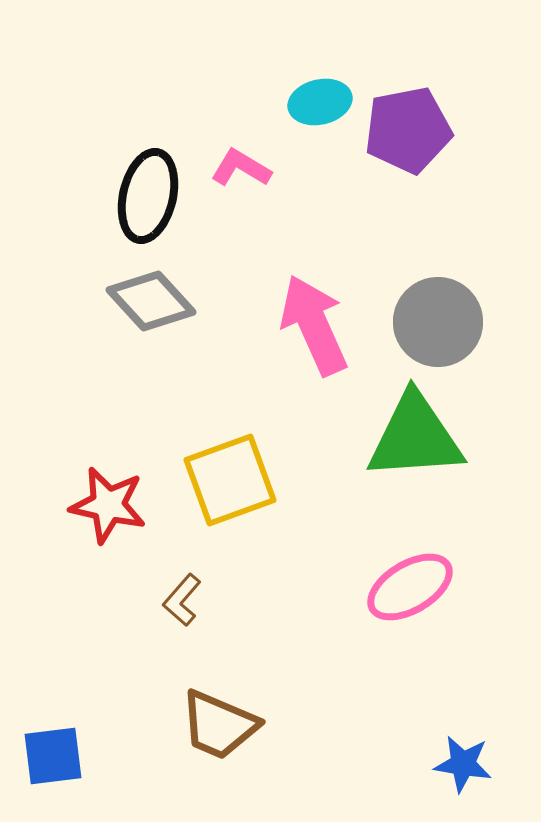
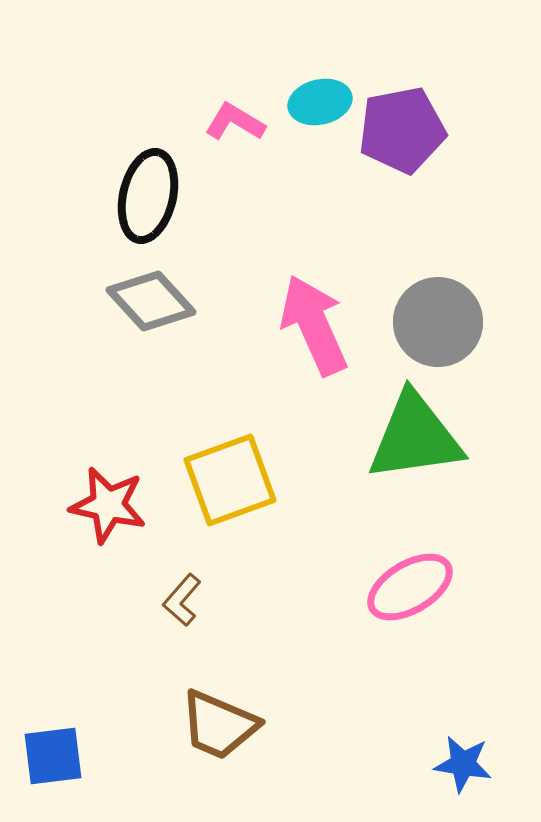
purple pentagon: moved 6 px left
pink L-shape: moved 6 px left, 46 px up
green triangle: rotated 4 degrees counterclockwise
